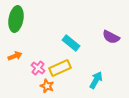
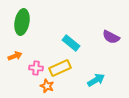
green ellipse: moved 6 px right, 3 px down
pink cross: moved 2 px left; rotated 32 degrees counterclockwise
cyan arrow: rotated 30 degrees clockwise
